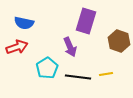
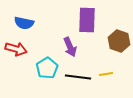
purple rectangle: moved 1 px right, 1 px up; rotated 15 degrees counterclockwise
red arrow: moved 1 px left, 2 px down; rotated 35 degrees clockwise
